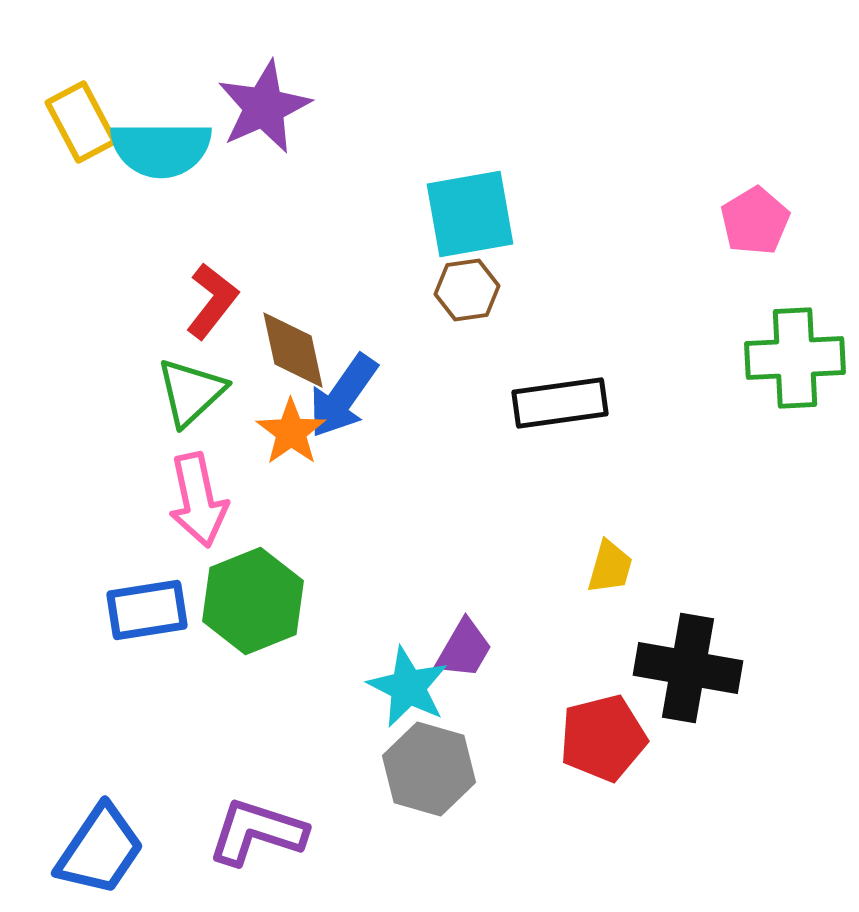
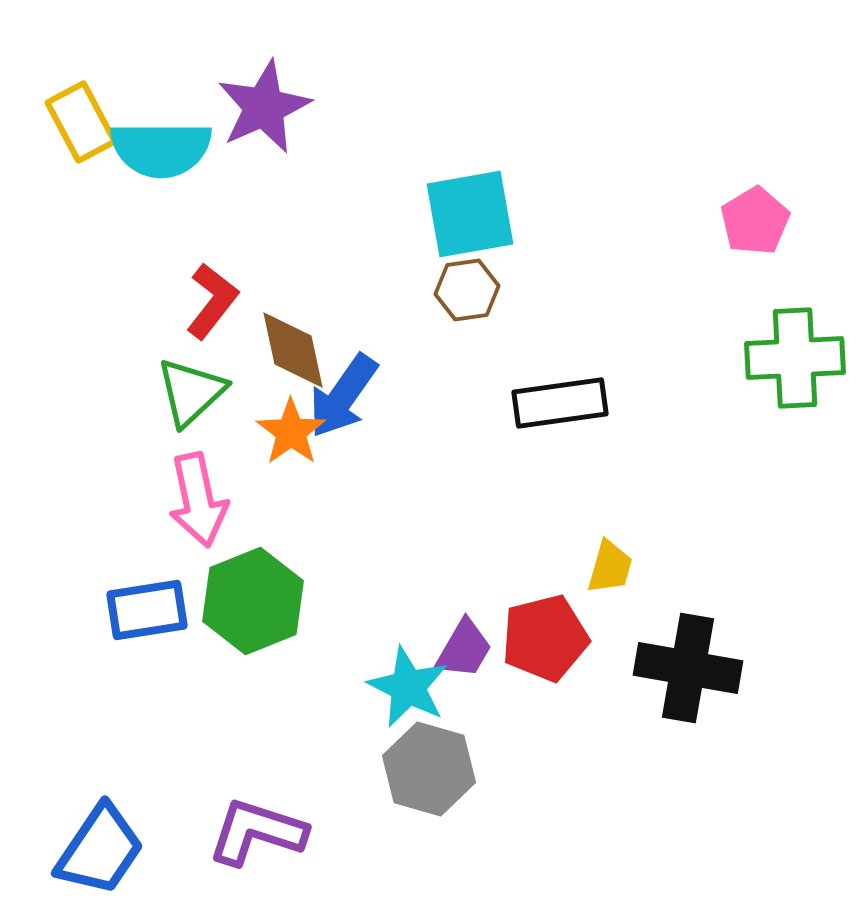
red pentagon: moved 58 px left, 100 px up
